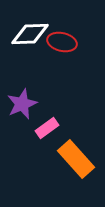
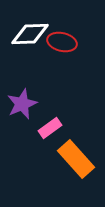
pink rectangle: moved 3 px right
